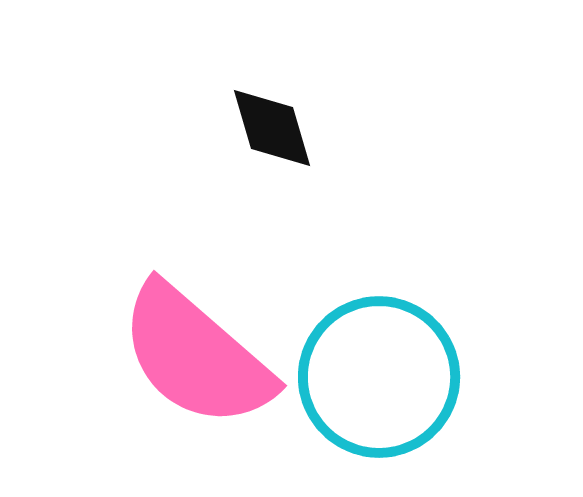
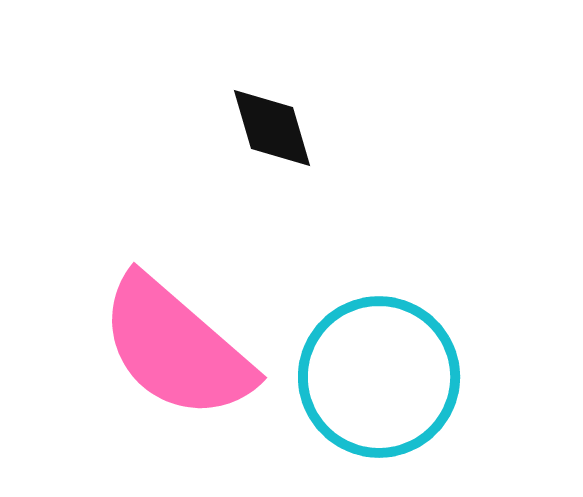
pink semicircle: moved 20 px left, 8 px up
